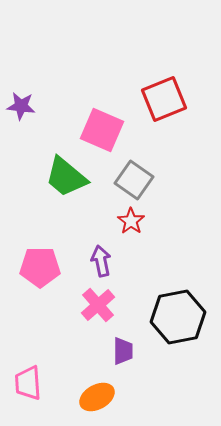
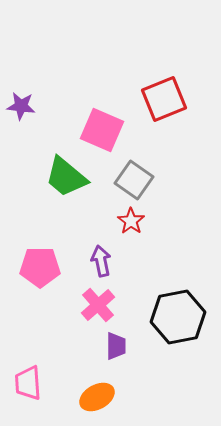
purple trapezoid: moved 7 px left, 5 px up
